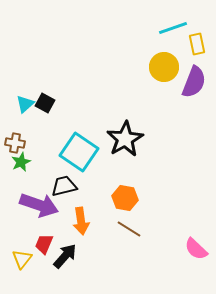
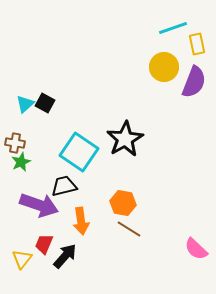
orange hexagon: moved 2 px left, 5 px down
